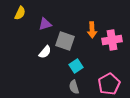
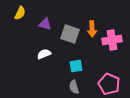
purple triangle: rotated 32 degrees clockwise
orange arrow: moved 1 px up
gray square: moved 5 px right, 7 px up
white semicircle: moved 1 px left, 2 px down; rotated 152 degrees counterclockwise
cyan square: rotated 24 degrees clockwise
pink pentagon: rotated 20 degrees counterclockwise
